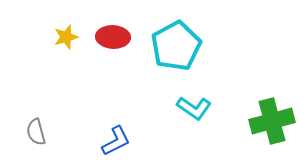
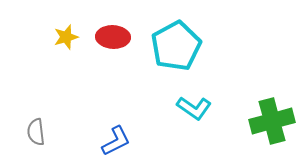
gray semicircle: rotated 8 degrees clockwise
